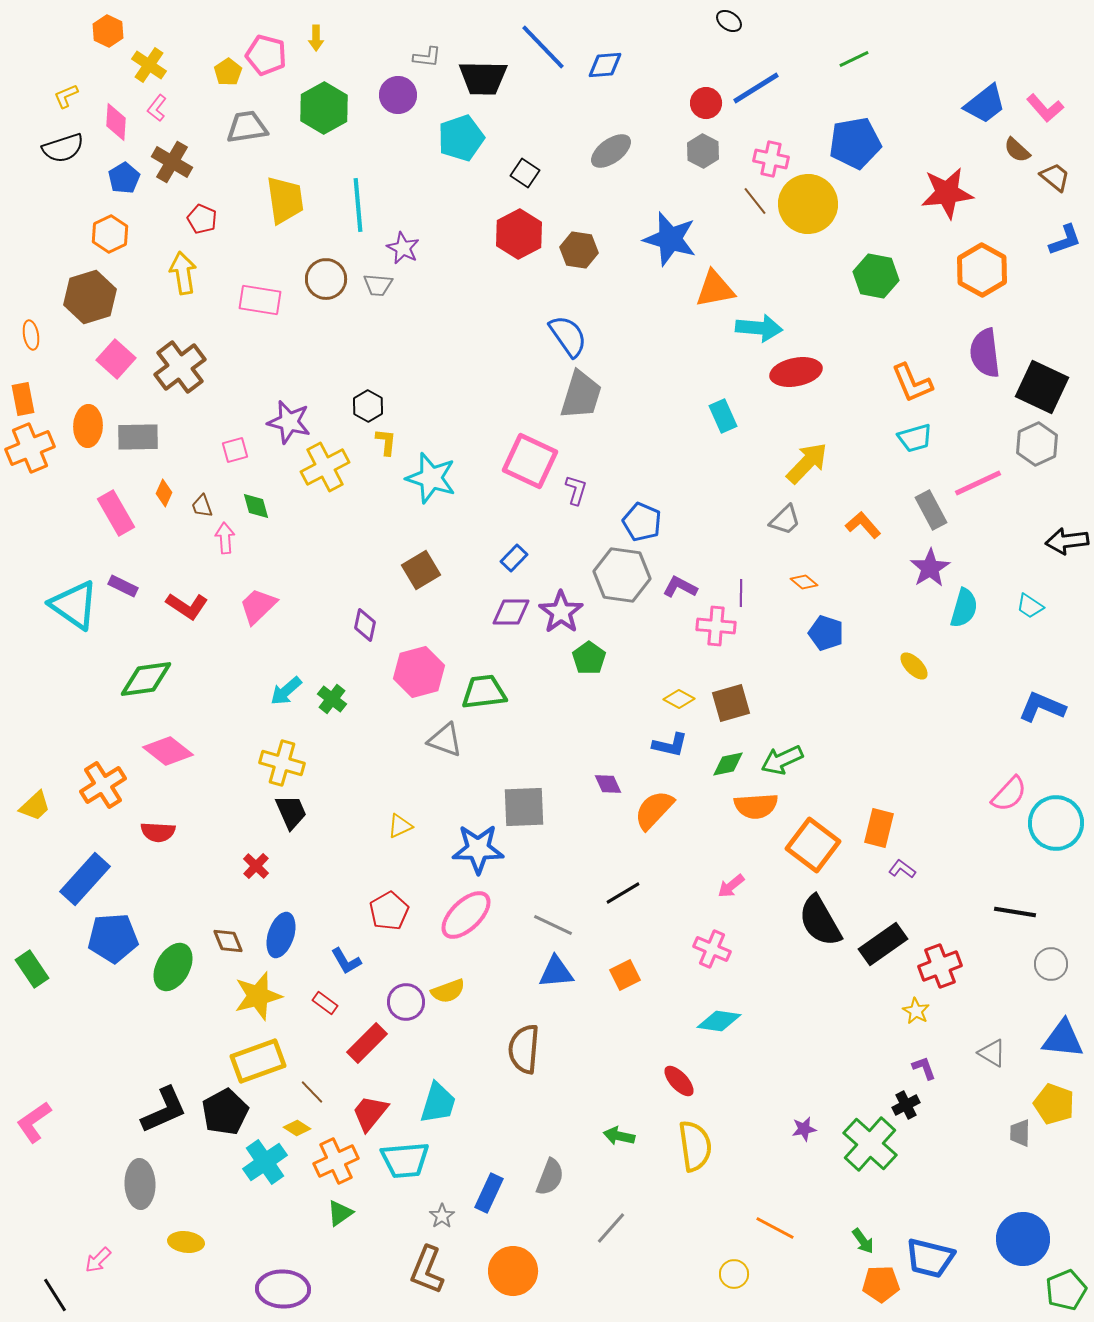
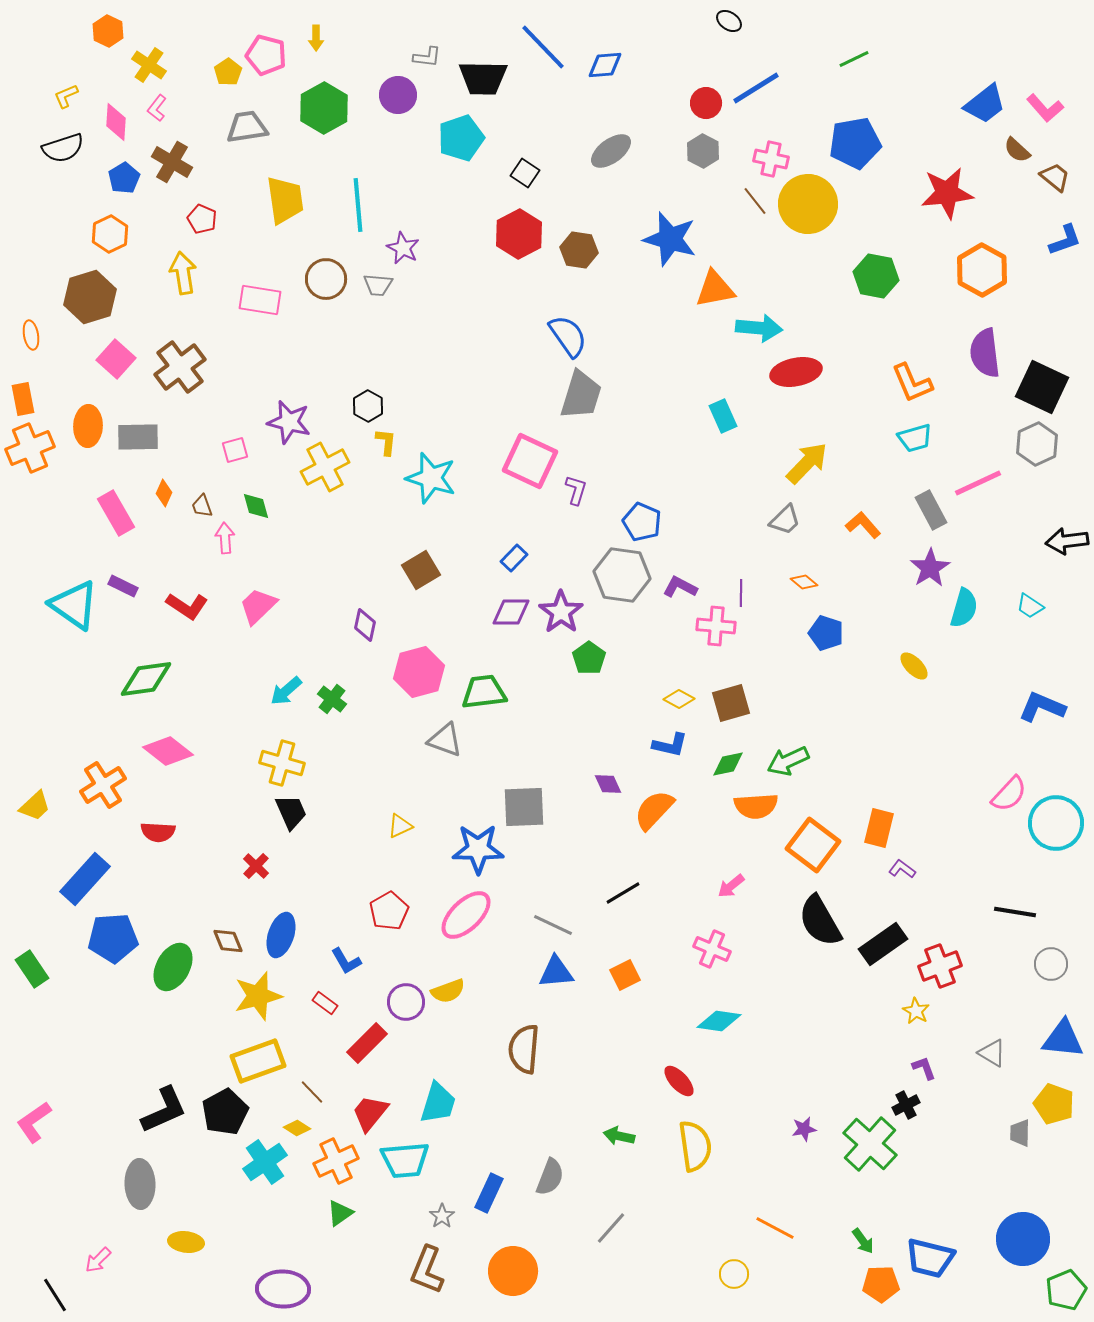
green arrow at (782, 760): moved 6 px right, 1 px down
